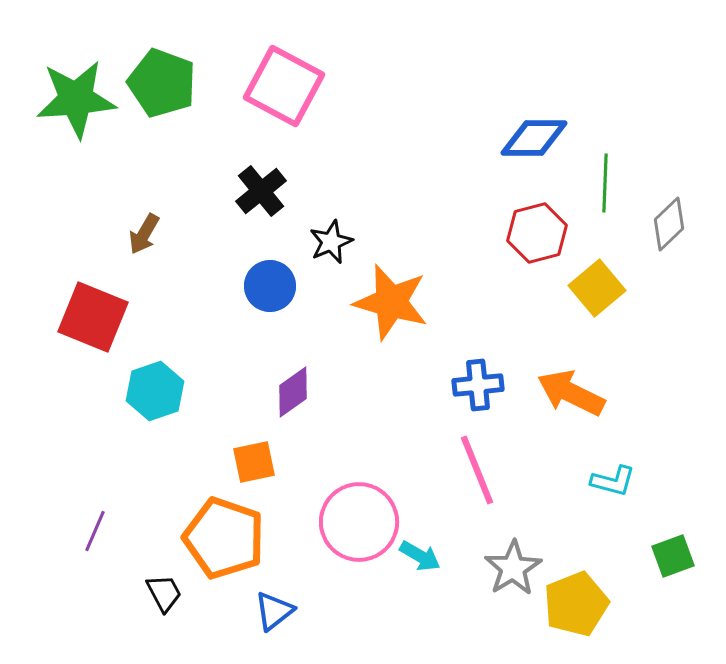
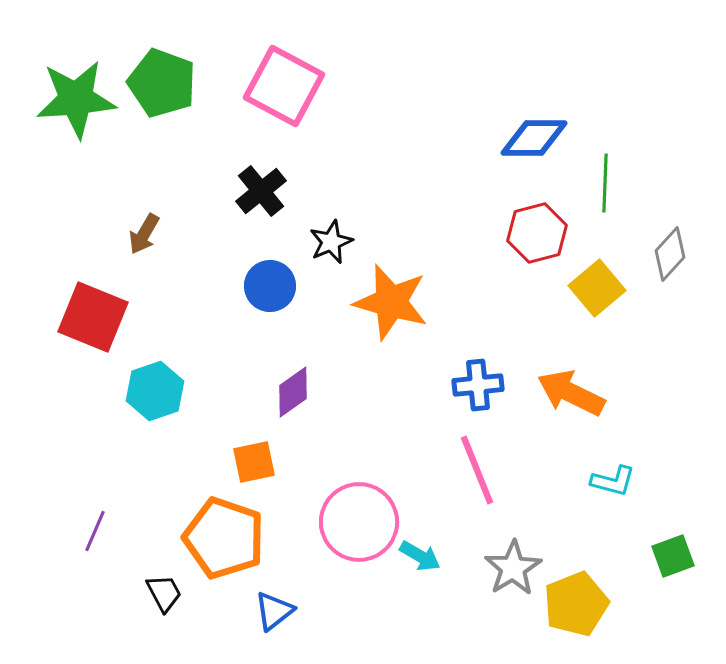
gray diamond: moved 1 px right, 30 px down; rotated 4 degrees counterclockwise
